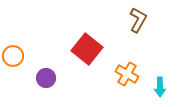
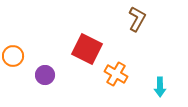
brown L-shape: moved 1 px left, 1 px up
red square: rotated 12 degrees counterclockwise
orange cross: moved 11 px left
purple circle: moved 1 px left, 3 px up
